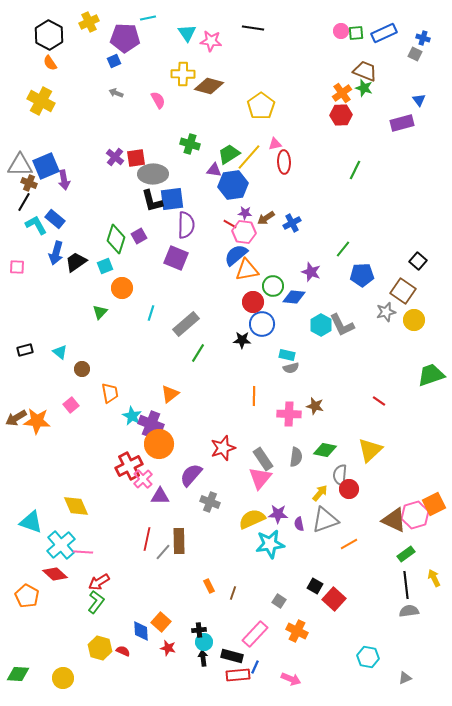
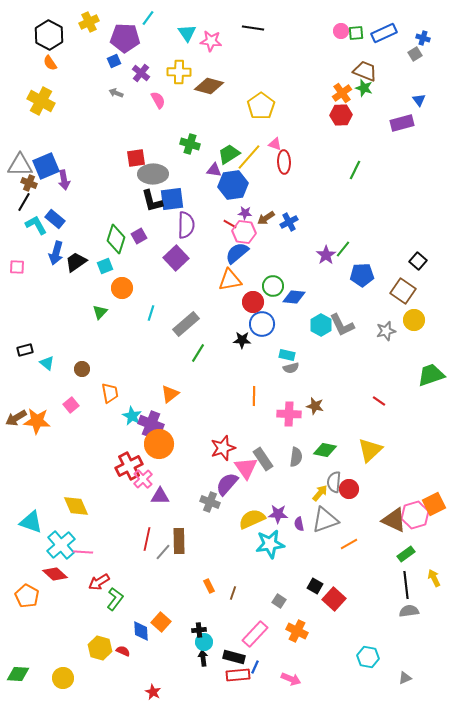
cyan line at (148, 18): rotated 42 degrees counterclockwise
gray square at (415, 54): rotated 32 degrees clockwise
yellow cross at (183, 74): moved 4 px left, 2 px up
pink triangle at (275, 144): rotated 32 degrees clockwise
purple cross at (115, 157): moved 26 px right, 84 px up
blue cross at (292, 223): moved 3 px left, 1 px up
blue semicircle at (236, 255): moved 1 px right, 2 px up
purple square at (176, 258): rotated 25 degrees clockwise
orange triangle at (247, 270): moved 17 px left, 10 px down
purple star at (311, 272): moved 15 px right, 17 px up; rotated 18 degrees clockwise
gray star at (386, 312): moved 19 px down
cyan triangle at (60, 352): moved 13 px left, 11 px down
purple semicircle at (191, 475): moved 36 px right, 9 px down
gray semicircle at (340, 475): moved 6 px left, 7 px down
pink triangle at (260, 478): moved 14 px left, 10 px up; rotated 15 degrees counterclockwise
green L-shape at (96, 602): moved 19 px right, 3 px up
red star at (168, 648): moved 15 px left, 44 px down; rotated 14 degrees clockwise
black rectangle at (232, 656): moved 2 px right, 1 px down
